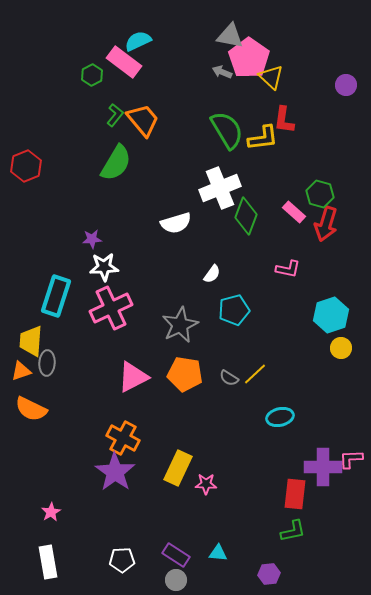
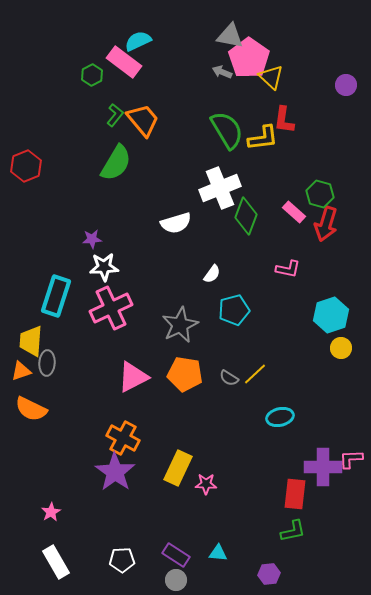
white rectangle at (48, 562): moved 8 px right; rotated 20 degrees counterclockwise
